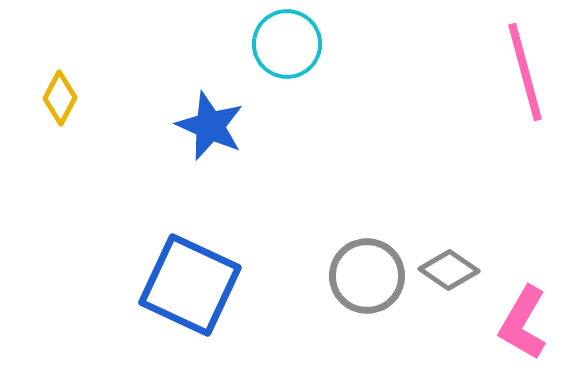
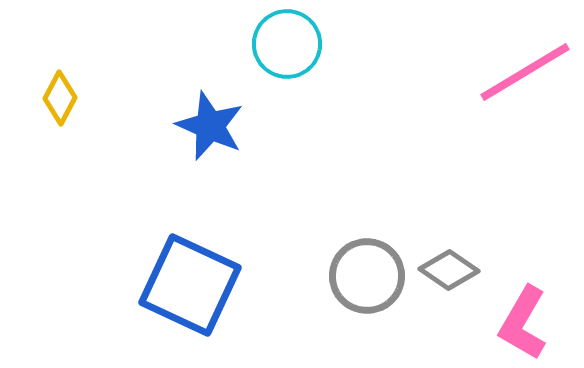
pink line: rotated 74 degrees clockwise
